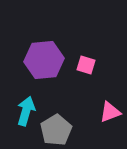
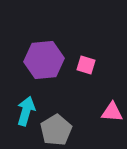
pink triangle: moved 2 px right; rotated 25 degrees clockwise
